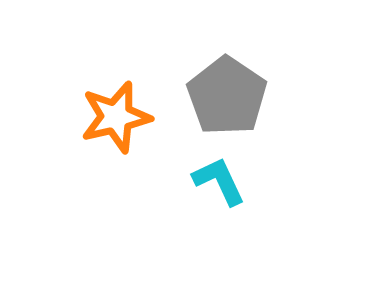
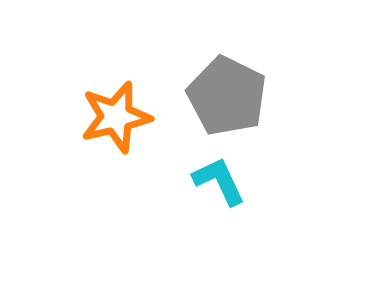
gray pentagon: rotated 8 degrees counterclockwise
